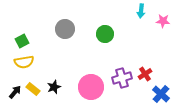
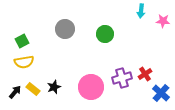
blue cross: moved 1 px up
